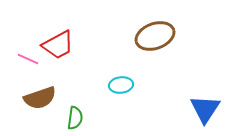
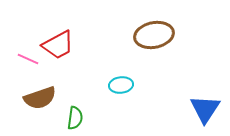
brown ellipse: moved 1 px left, 1 px up; rotated 9 degrees clockwise
